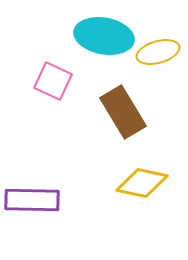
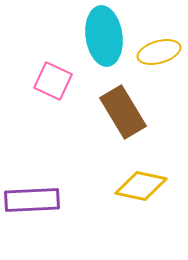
cyan ellipse: rotated 72 degrees clockwise
yellow ellipse: moved 1 px right
yellow diamond: moved 1 px left, 3 px down
purple rectangle: rotated 4 degrees counterclockwise
